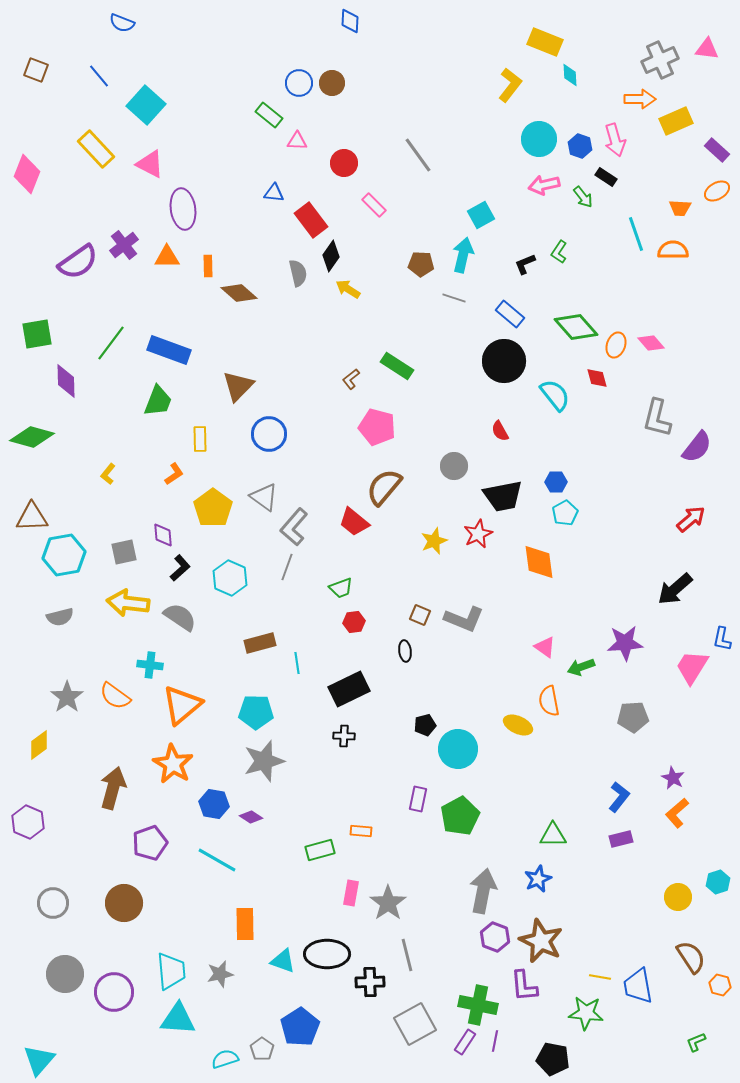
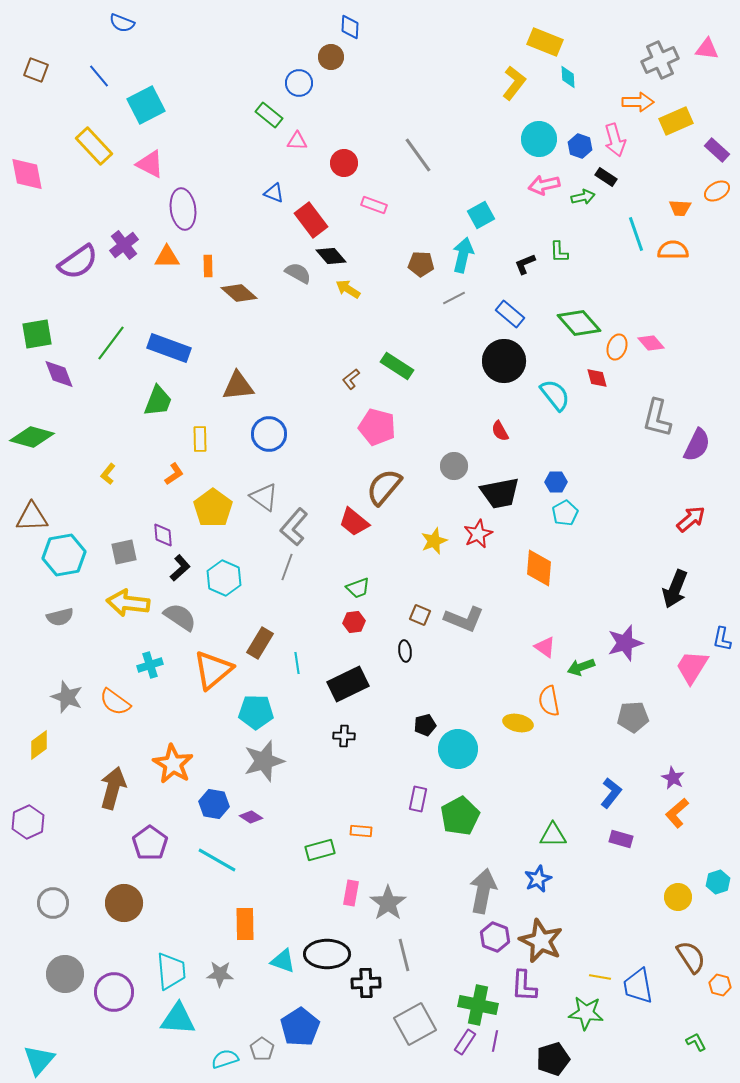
blue diamond at (350, 21): moved 6 px down
cyan diamond at (570, 75): moved 2 px left, 2 px down
brown circle at (332, 83): moved 1 px left, 26 px up
yellow L-shape at (510, 85): moved 4 px right, 2 px up
orange arrow at (640, 99): moved 2 px left, 3 px down
cyan square at (146, 105): rotated 21 degrees clockwise
yellow rectangle at (96, 149): moved 2 px left, 3 px up
pink diamond at (27, 174): rotated 33 degrees counterclockwise
blue triangle at (274, 193): rotated 15 degrees clockwise
green arrow at (583, 197): rotated 65 degrees counterclockwise
pink rectangle at (374, 205): rotated 25 degrees counterclockwise
green L-shape at (559, 252): rotated 35 degrees counterclockwise
black diamond at (331, 256): rotated 76 degrees counterclockwise
gray semicircle at (298, 273): rotated 48 degrees counterclockwise
gray line at (454, 298): rotated 45 degrees counterclockwise
green diamond at (576, 327): moved 3 px right, 4 px up
orange ellipse at (616, 345): moved 1 px right, 2 px down
blue rectangle at (169, 350): moved 2 px up
purple diamond at (66, 381): moved 7 px left, 7 px up; rotated 20 degrees counterclockwise
brown triangle at (238, 386): rotated 40 degrees clockwise
purple semicircle at (697, 447): moved 2 px up; rotated 12 degrees counterclockwise
black trapezoid at (503, 496): moved 3 px left, 3 px up
orange diamond at (539, 562): moved 6 px down; rotated 12 degrees clockwise
cyan hexagon at (230, 578): moved 6 px left
green trapezoid at (341, 588): moved 17 px right
black arrow at (675, 589): rotated 27 degrees counterclockwise
brown rectangle at (260, 643): rotated 44 degrees counterclockwise
purple star at (625, 643): rotated 12 degrees counterclockwise
cyan cross at (150, 665): rotated 25 degrees counterclockwise
black rectangle at (349, 689): moved 1 px left, 5 px up
orange semicircle at (115, 696): moved 6 px down
gray star at (67, 697): rotated 16 degrees counterclockwise
orange triangle at (182, 705): moved 31 px right, 35 px up
yellow ellipse at (518, 725): moved 2 px up; rotated 12 degrees counterclockwise
blue L-shape at (619, 797): moved 8 px left, 4 px up
purple hexagon at (28, 822): rotated 12 degrees clockwise
purple rectangle at (621, 839): rotated 30 degrees clockwise
purple pentagon at (150, 843): rotated 16 degrees counterclockwise
gray line at (407, 955): moved 3 px left
gray star at (220, 974): rotated 16 degrees clockwise
black cross at (370, 982): moved 4 px left, 1 px down
purple L-shape at (524, 986): rotated 8 degrees clockwise
green L-shape at (696, 1042): rotated 85 degrees clockwise
black pentagon at (553, 1059): rotated 28 degrees counterclockwise
